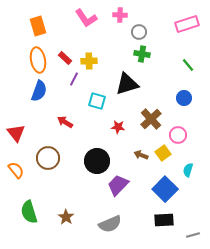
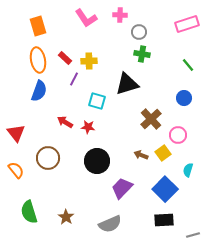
red star: moved 30 px left
purple trapezoid: moved 4 px right, 3 px down
